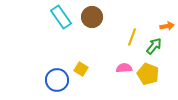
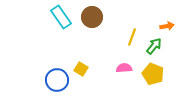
yellow pentagon: moved 5 px right
